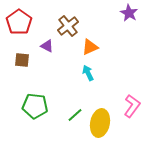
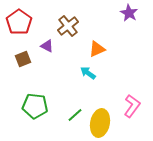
orange triangle: moved 7 px right, 2 px down
brown square: moved 1 px right, 1 px up; rotated 28 degrees counterclockwise
cyan arrow: rotated 28 degrees counterclockwise
